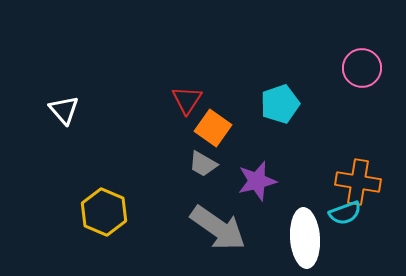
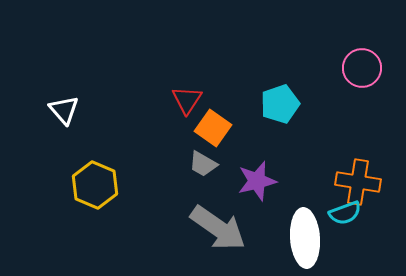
yellow hexagon: moved 9 px left, 27 px up
